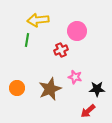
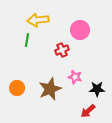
pink circle: moved 3 px right, 1 px up
red cross: moved 1 px right
